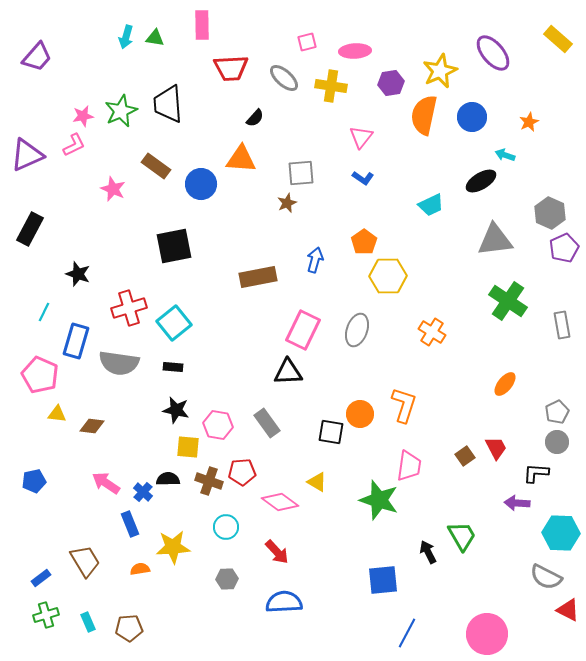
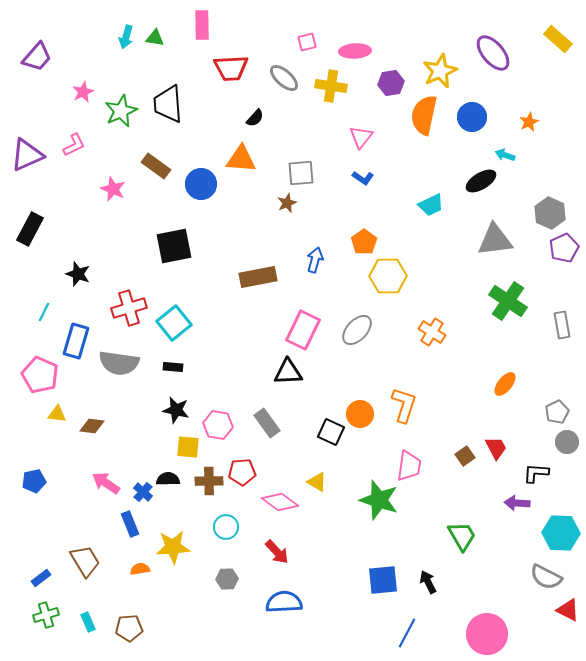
pink star at (83, 116): moved 24 px up; rotated 15 degrees counterclockwise
gray ellipse at (357, 330): rotated 24 degrees clockwise
black square at (331, 432): rotated 16 degrees clockwise
gray circle at (557, 442): moved 10 px right
brown cross at (209, 481): rotated 20 degrees counterclockwise
black arrow at (428, 552): moved 30 px down
